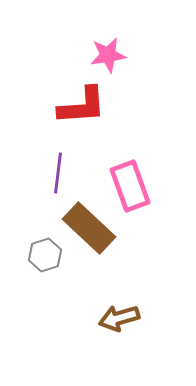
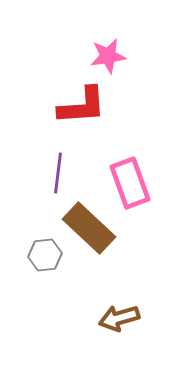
pink star: moved 1 px down
pink rectangle: moved 3 px up
gray hexagon: rotated 12 degrees clockwise
